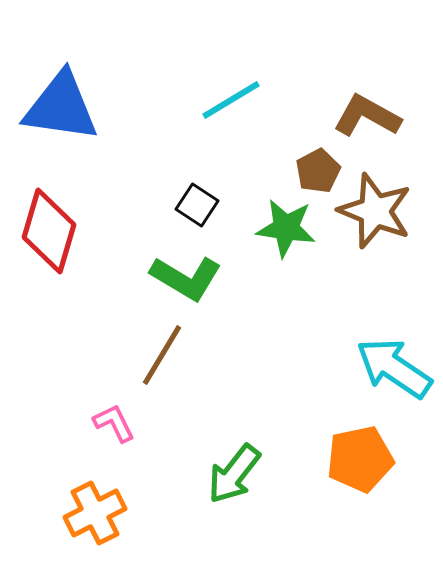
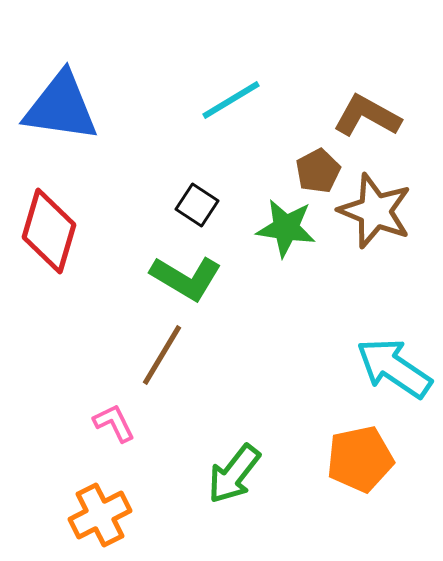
orange cross: moved 5 px right, 2 px down
